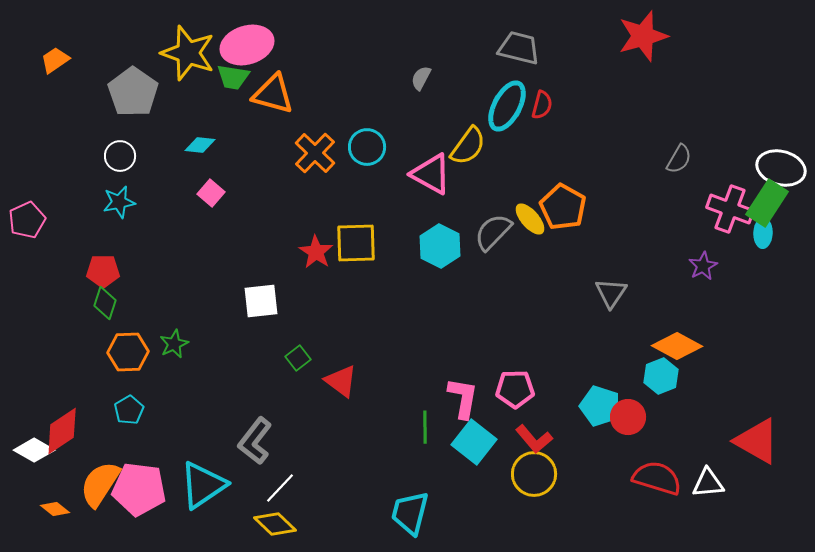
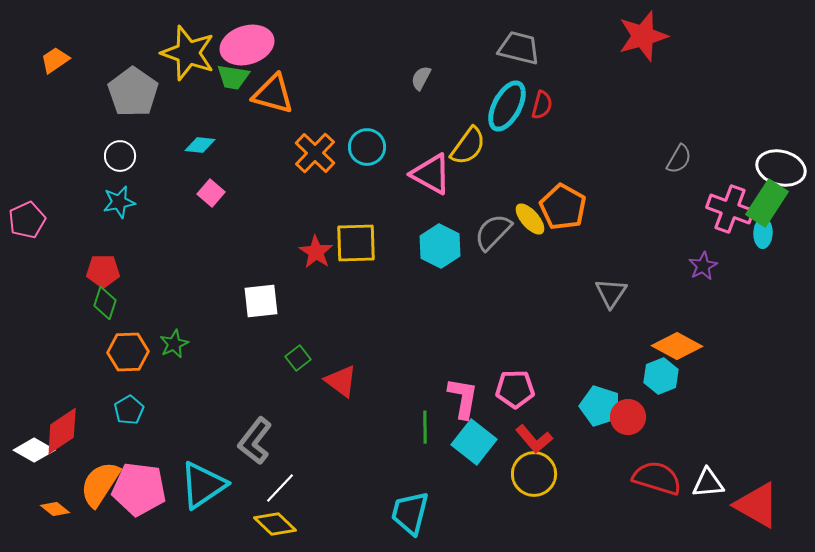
red triangle at (757, 441): moved 64 px down
